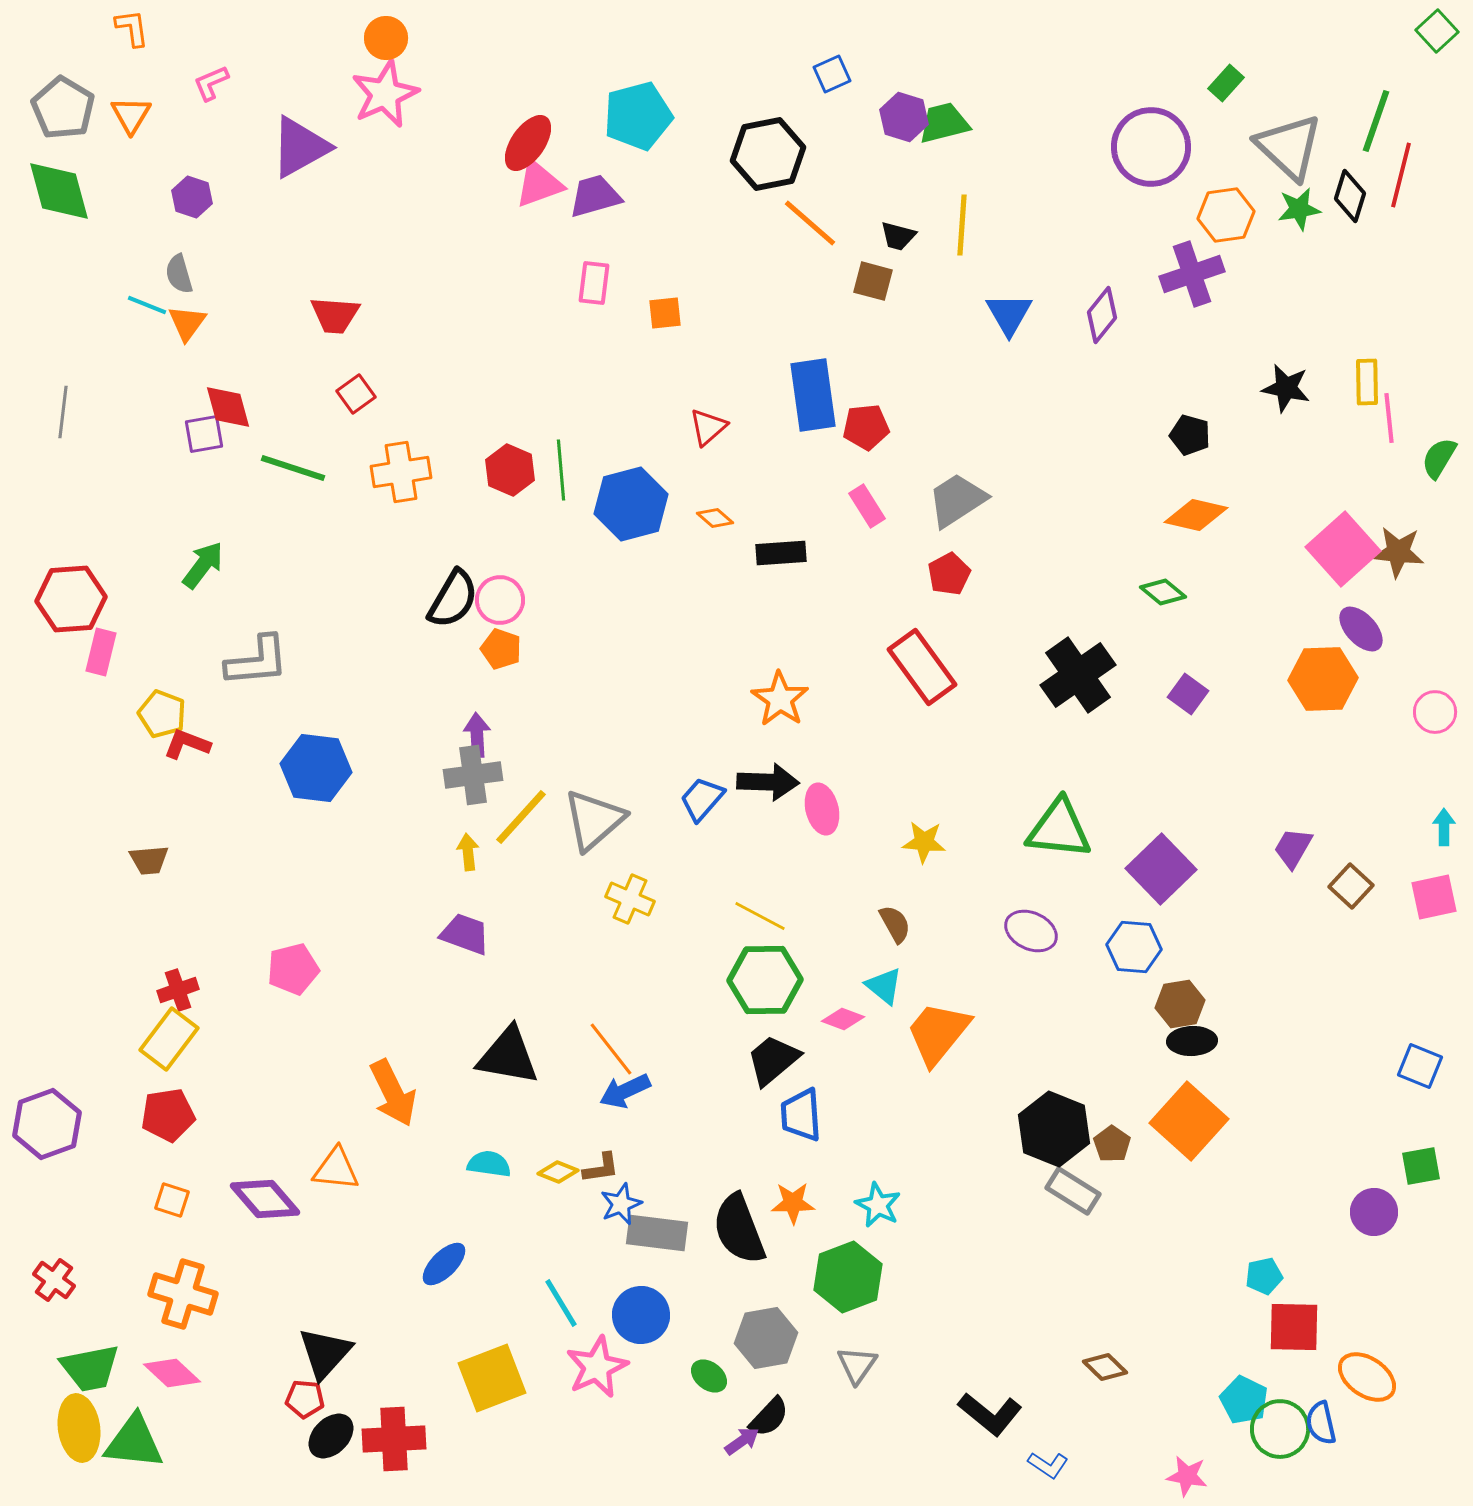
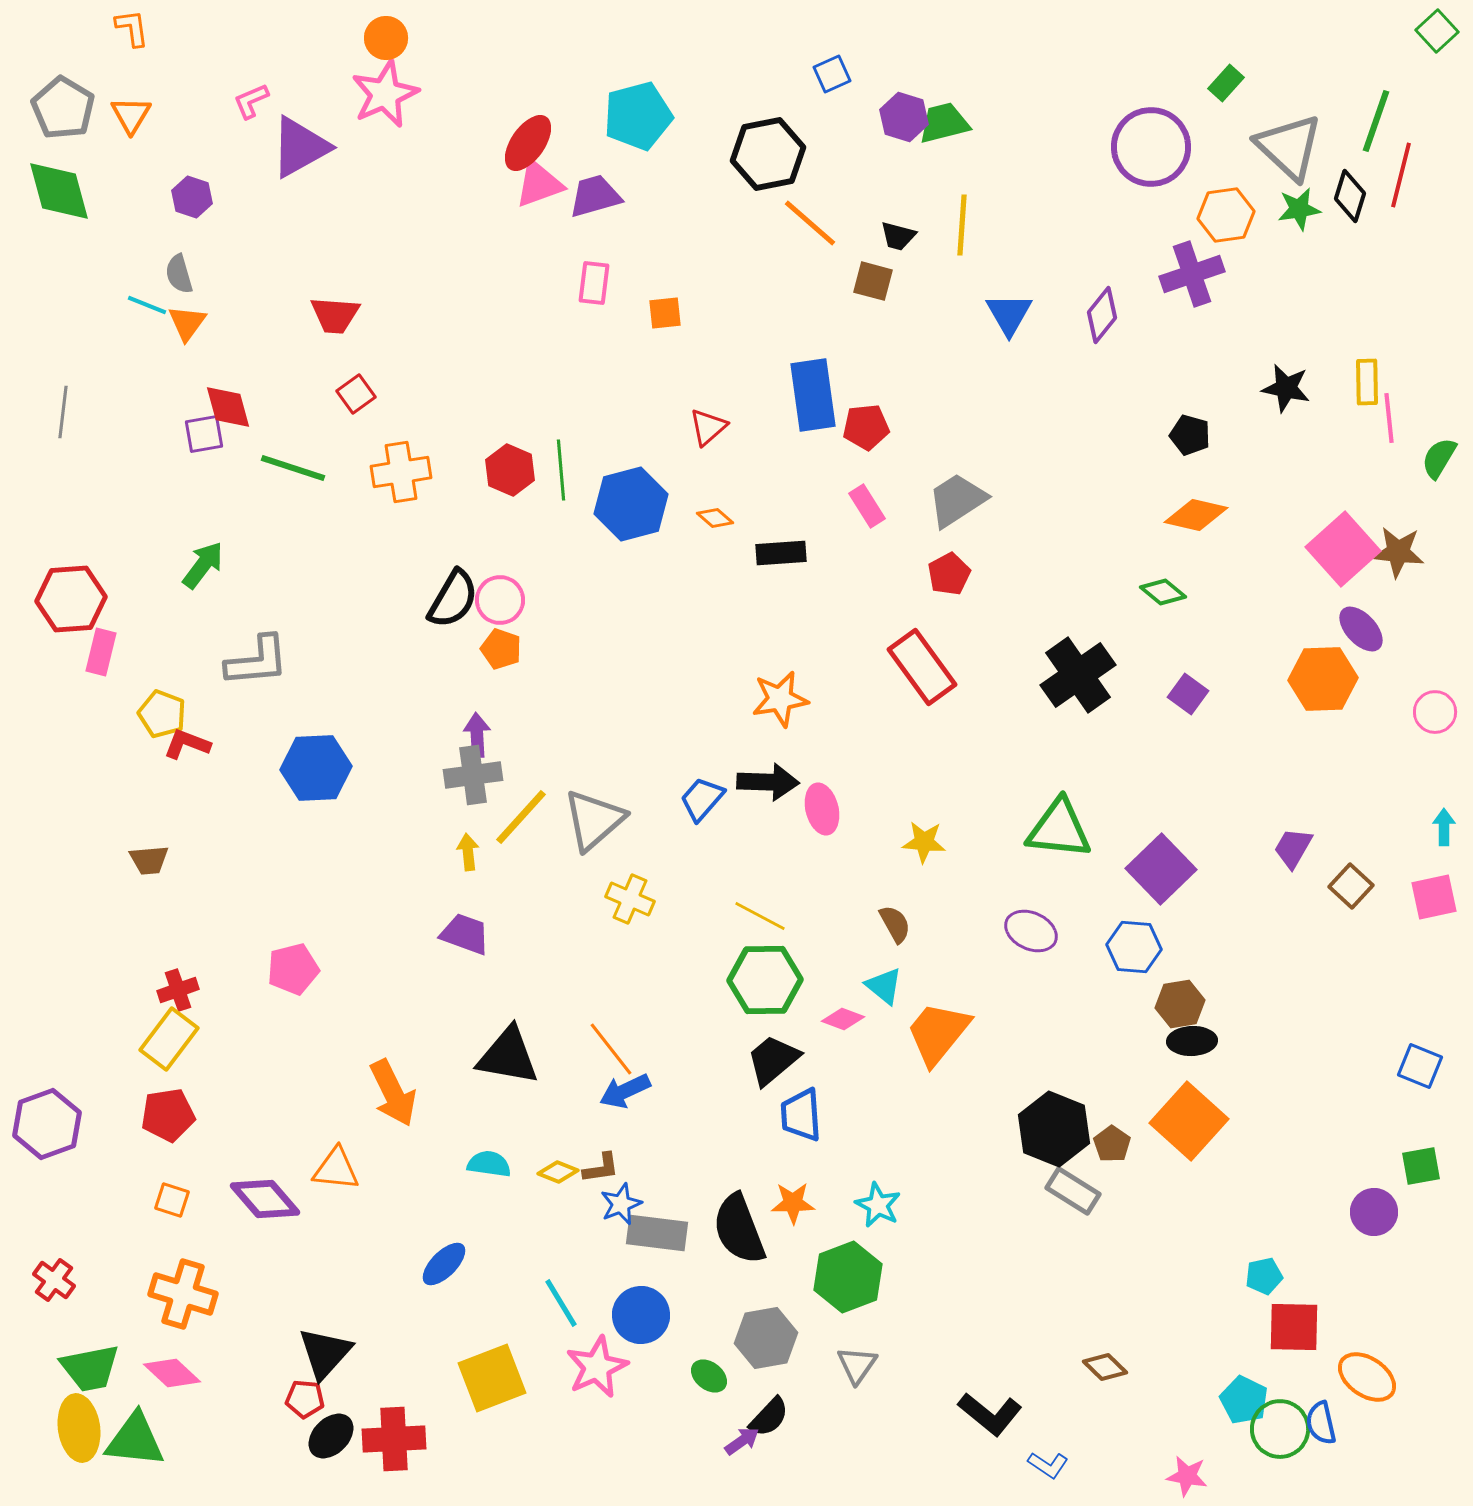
pink L-shape at (211, 83): moved 40 px right, 18 px down
orange star at (780, 699): rotated 28 degrees clockwise
blue hexagon at (316, 768): rotated 10 degrees counterclockwise
green triangle at (134, 1442): moved 1 px right, 2 px up
